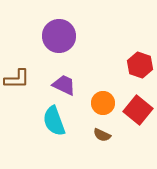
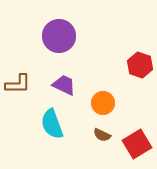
brown L-shape: moved 1 px right, 5 px down
red square: moved 1 px left, 34 px down; rotated 20 degrees clockwise
cyan semicircle: moved 2 px left, 3 px down
